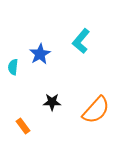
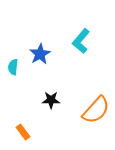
black star: moved 1 px left, 2 px up
orange rectangle: moved 6 px down
